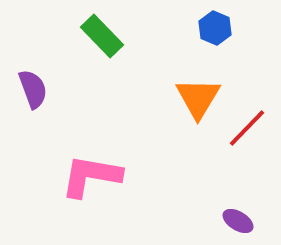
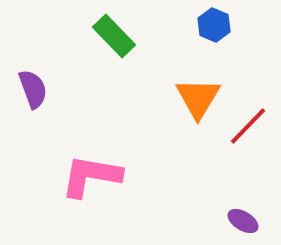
blue hexagon: moved 1 px left, 3 px up
green rectangle: moved 12 px right
red line: moved 1 px right, 2 px up
purple ellipse: moved 5 px right
